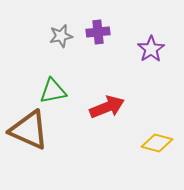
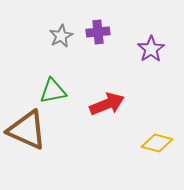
gray star: rotated 15 degrees counterclockwise
red arrow: moved 3 px up
brown triangle: moved 2 px left
